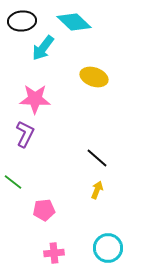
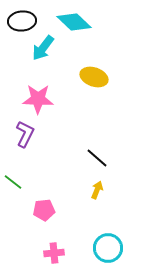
pink star: moved 3 px right
